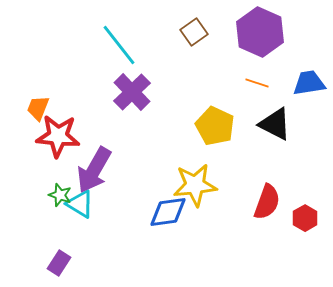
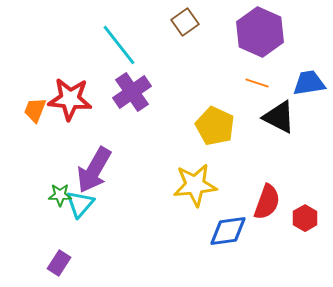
brown square: moved 9 px left, 10 px up
purple cross: rotated 9 degrees clockwise
orange trapezoid: moved 3 px left, 2 px down
black triangle: moved 4 px right, 7 px up
red star: moved 12 px right, 37 px up
green star: rotated 20 degrees counterclockwise
cyan triangle: rotated 40 degrees clockwise
blue diamond: moved 60 px right, 19 px down
